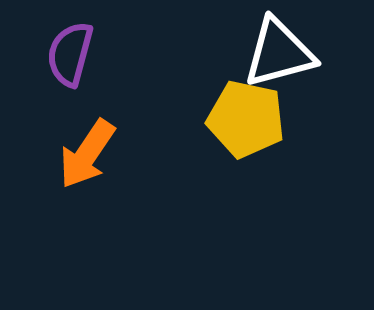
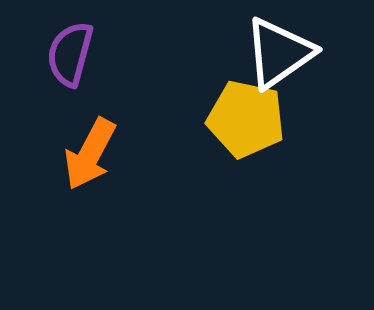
white triangle: rotated 20 degrees counterclockwise
orange arrow: moved 3 px right; rotated 6 degrees counterclockwise
